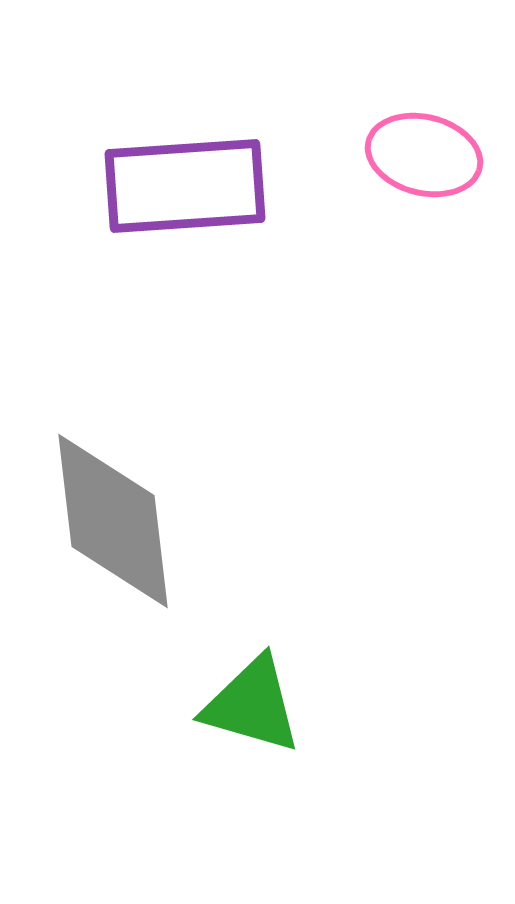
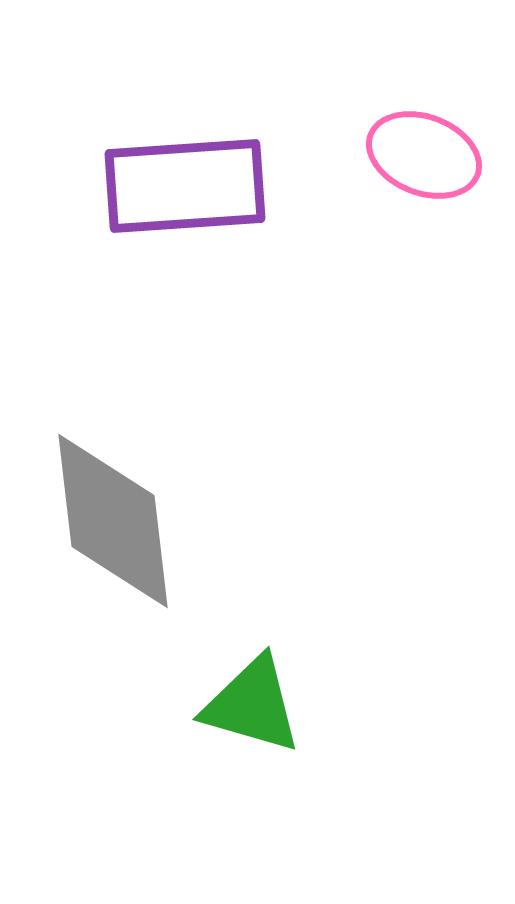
pink ellipse: rotated 7 degrees clockwise
